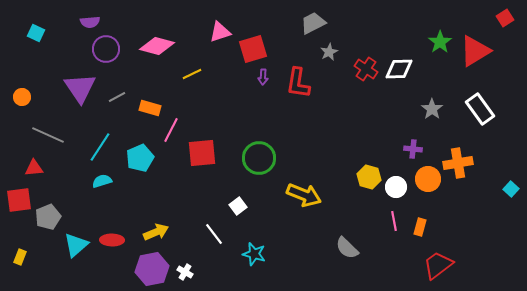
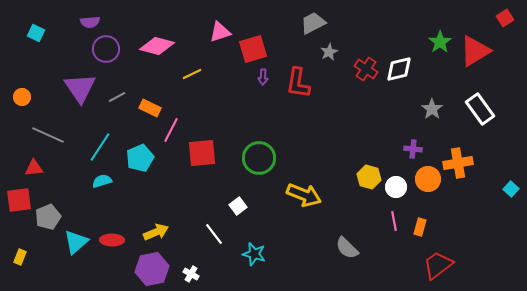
white diamond at (399, 69): rotated 12 degrees counterclockwise
orange rectangle at (150, 108): rotated 10 degrees clockwise
cyan triangle at (76, 245): moved 3 px up
white cross at (185, 272): moved 6 px right, 2 px down
